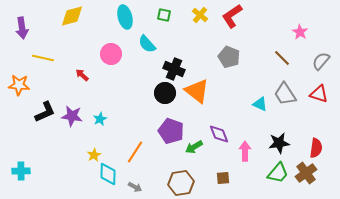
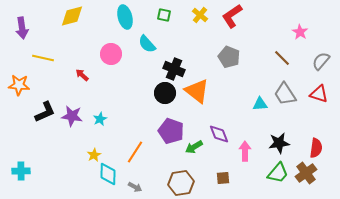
cyan triangle: rotated 28 degrees counterclockwise
